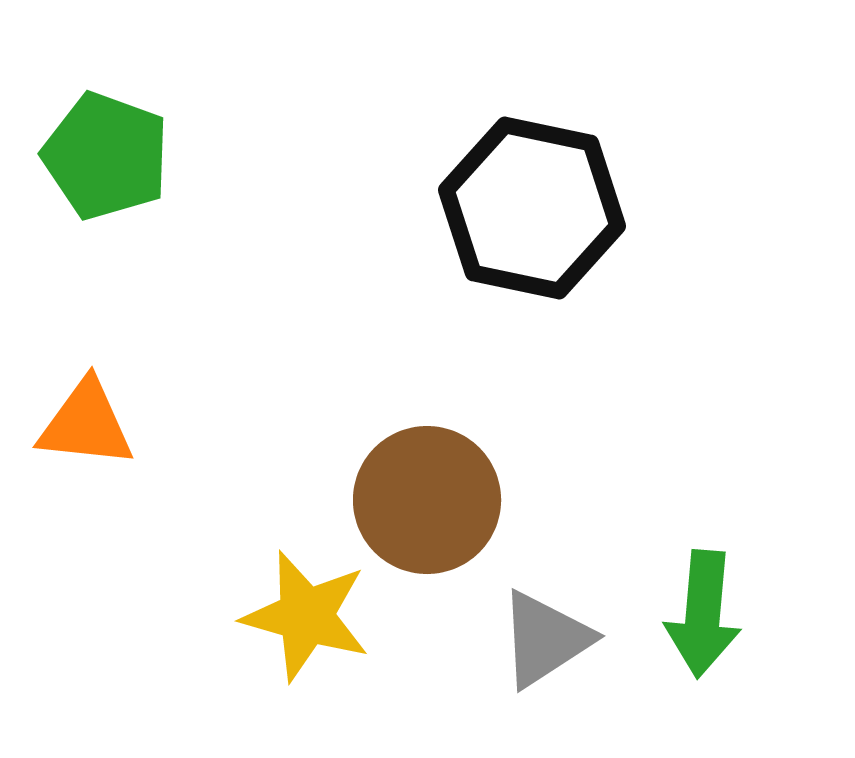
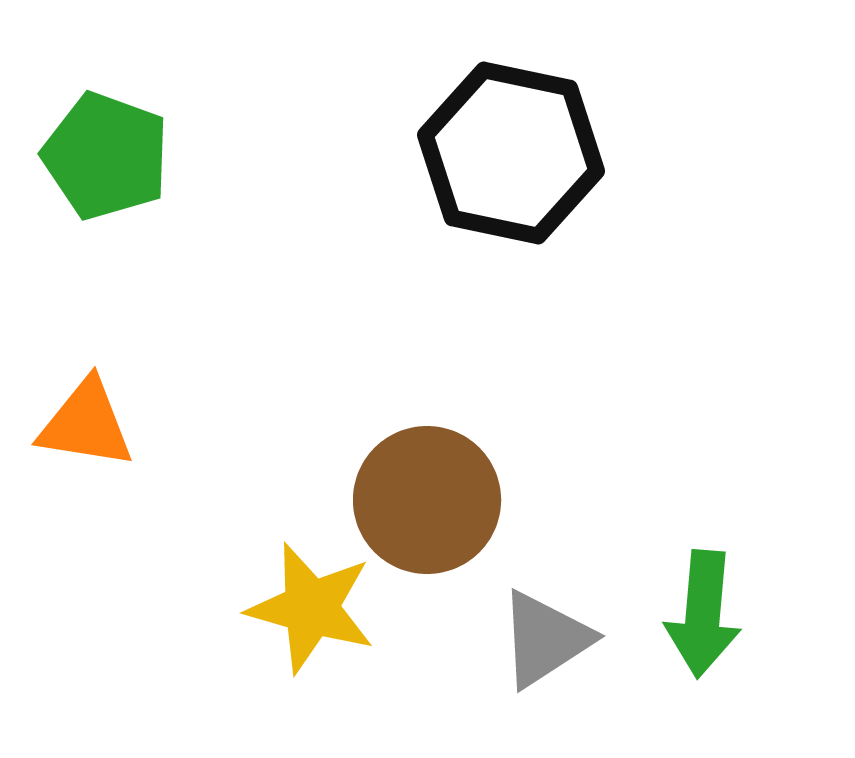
black hexagon: moved 21 px left, 55 px up
orange triangle: rotated 3 degrees clockwise
yellow star: moved 5 px right, 8 px up
